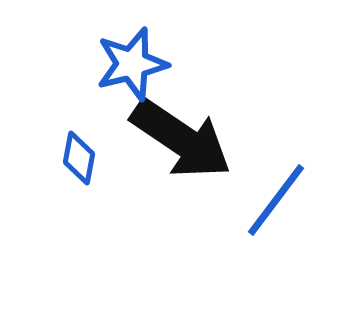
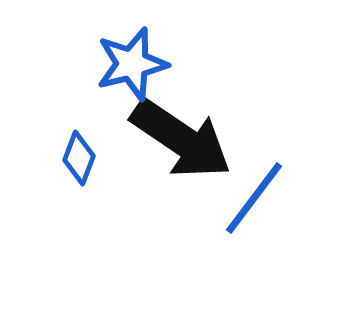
blue diamond: rotated 10 degrees clockwise
blue line: moved 22 px left, 2 px up
